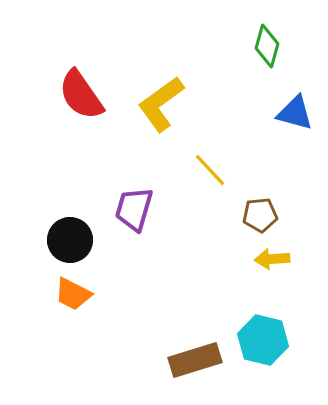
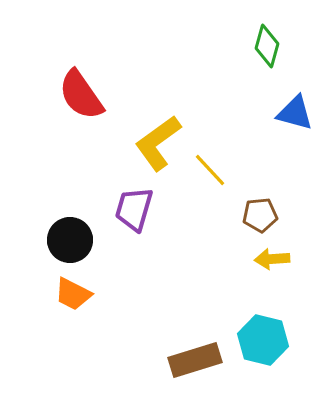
yellow L-shape: moved 3 px left, 39 px down
